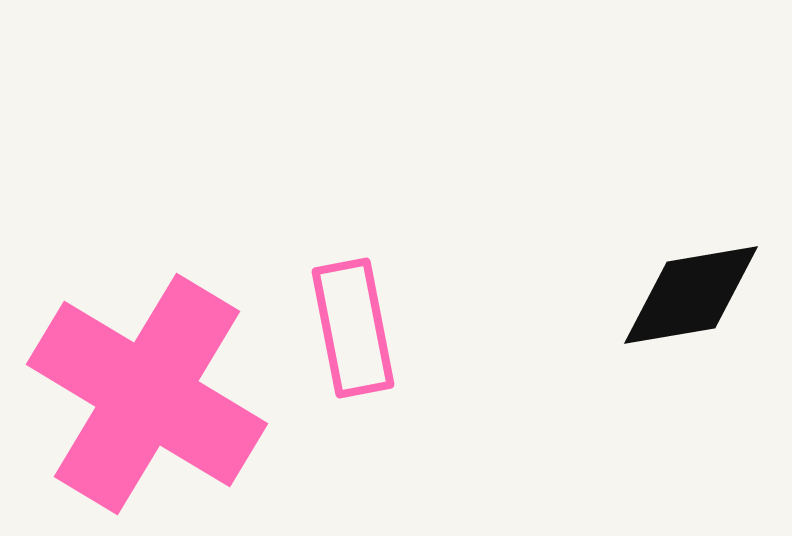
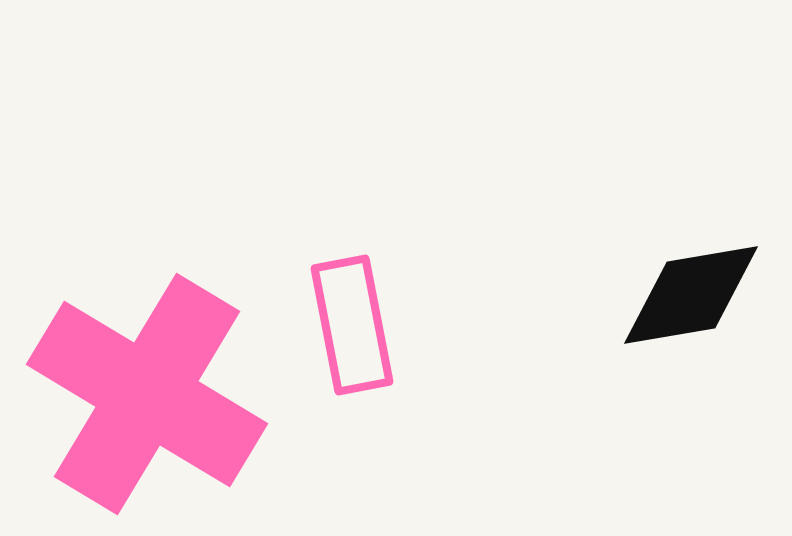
pink rectangle: moved 1 px left, 3 px up
